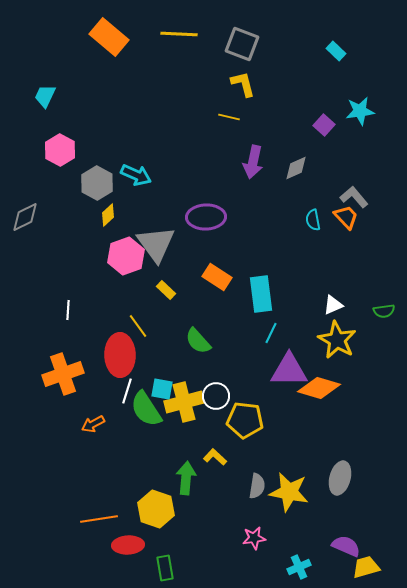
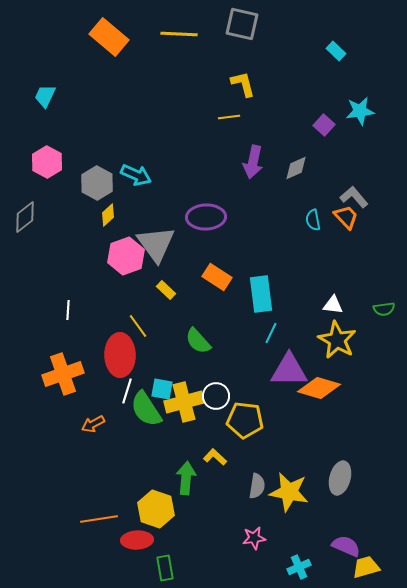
gray square at (242, 44): moved 20 px up; rotated 8 degrees counterclockwise
yellow line at (229, 117): rotated 20 degrees counterclockwise
pink hexagon at (60, 150): moved 13 px left, 12 px down
gray diamond at (25, 217): rotated 12 degrees counterclockwise
white triangle at (333, 305): rotated 30 degrees clockwise
green semicircle at (384, 311): moved 2 px up
red ellipse at (128, 545): moved 9 px right, 5 px up
